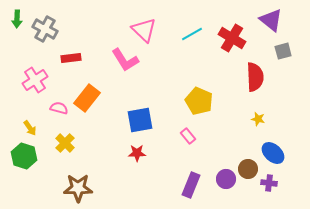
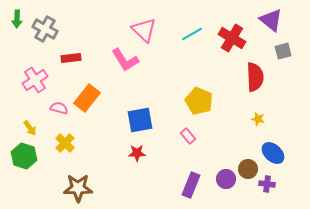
purple cross: moved 2 px left, 1 px down
